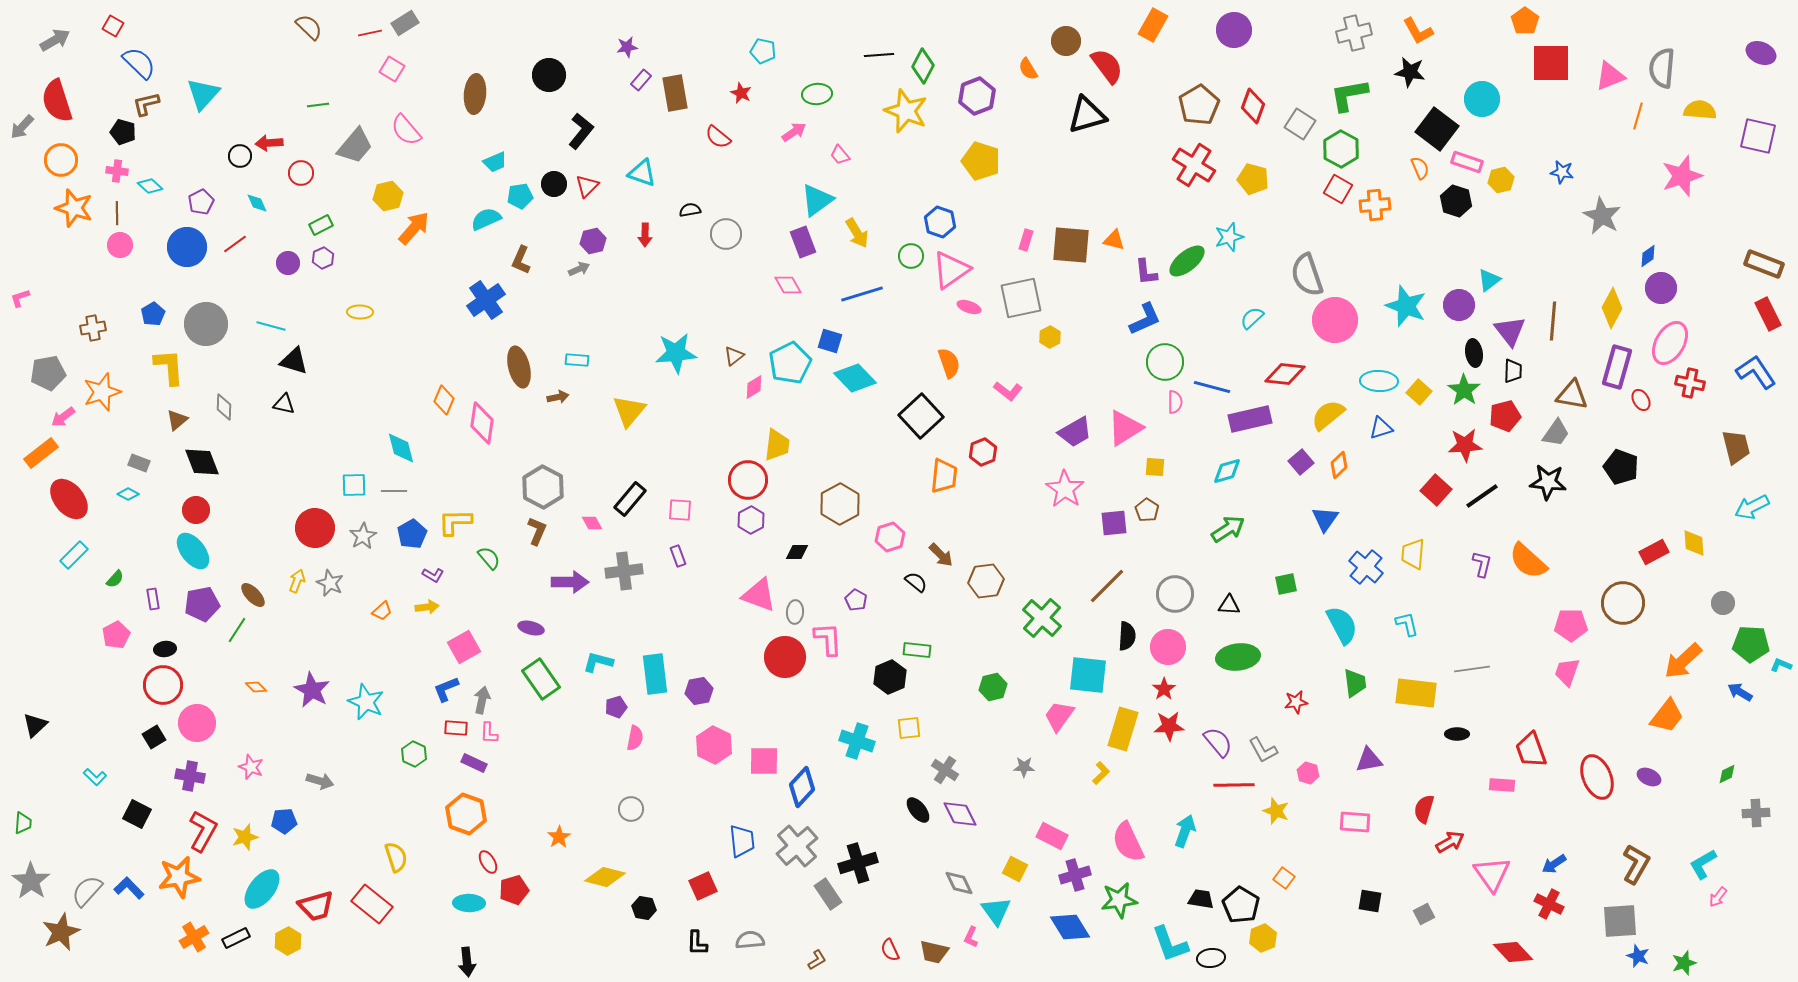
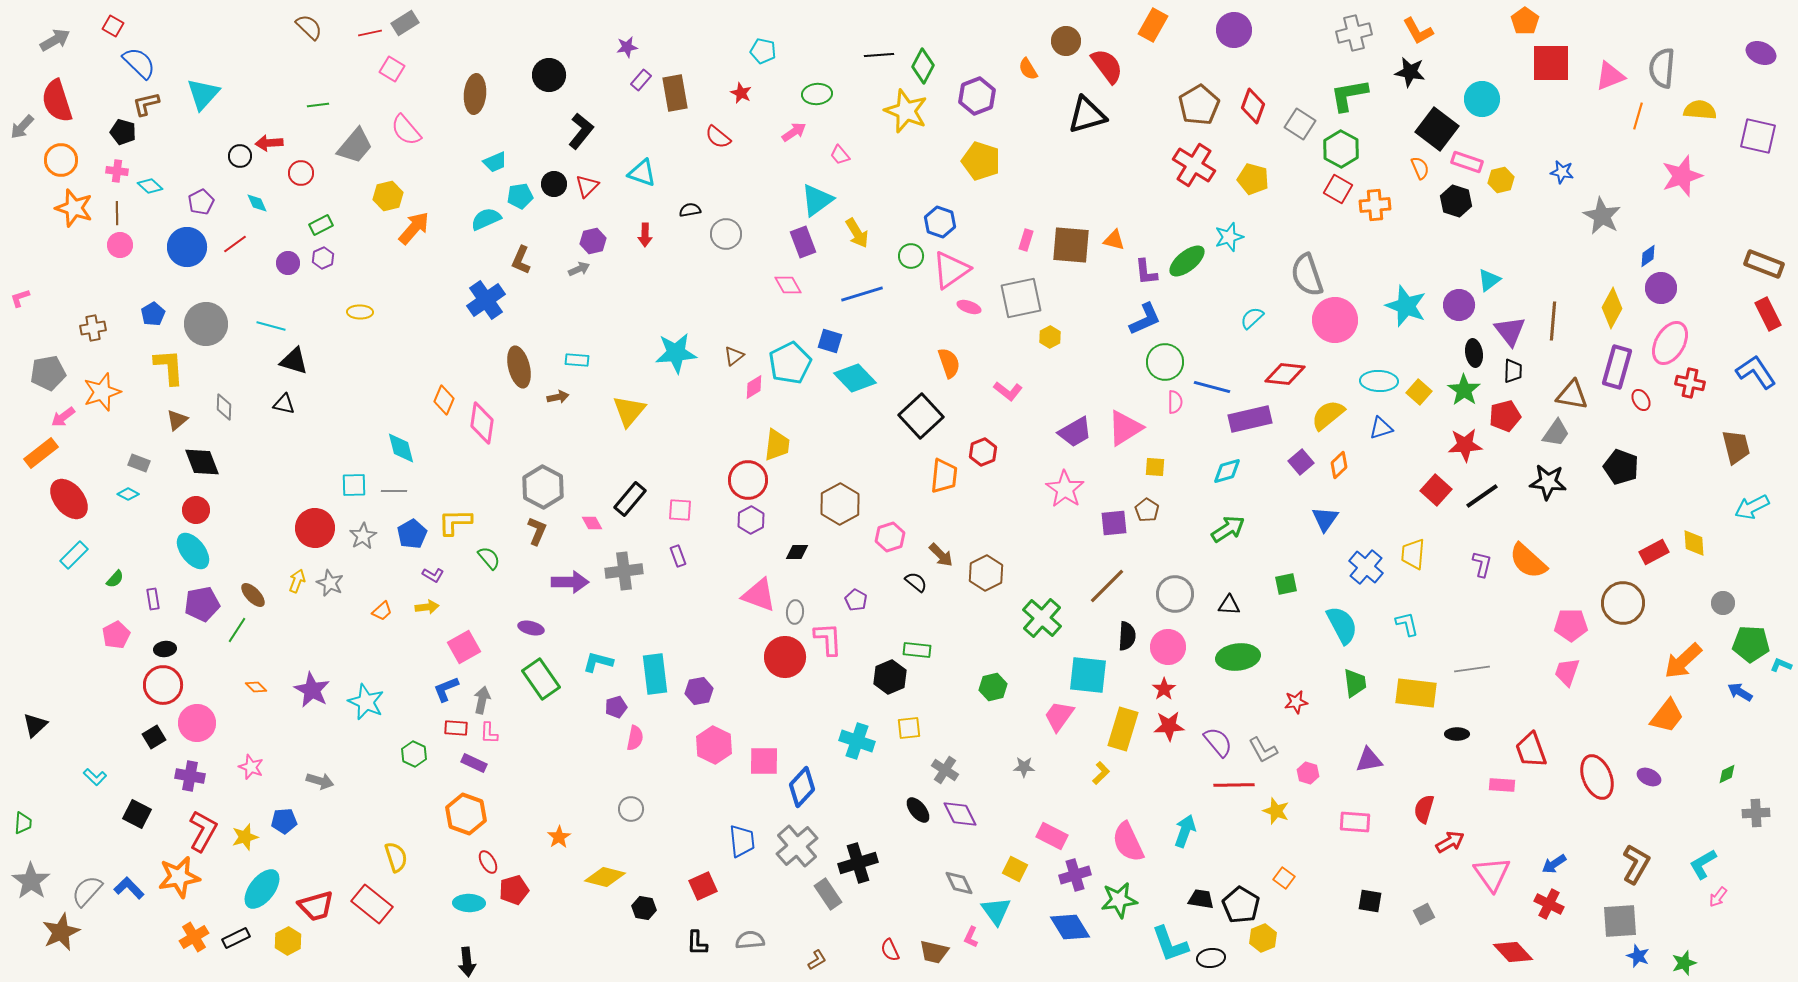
brown hexagon at (986, 581): moved 8 px up; rotated 20 degrees counterclockwise
